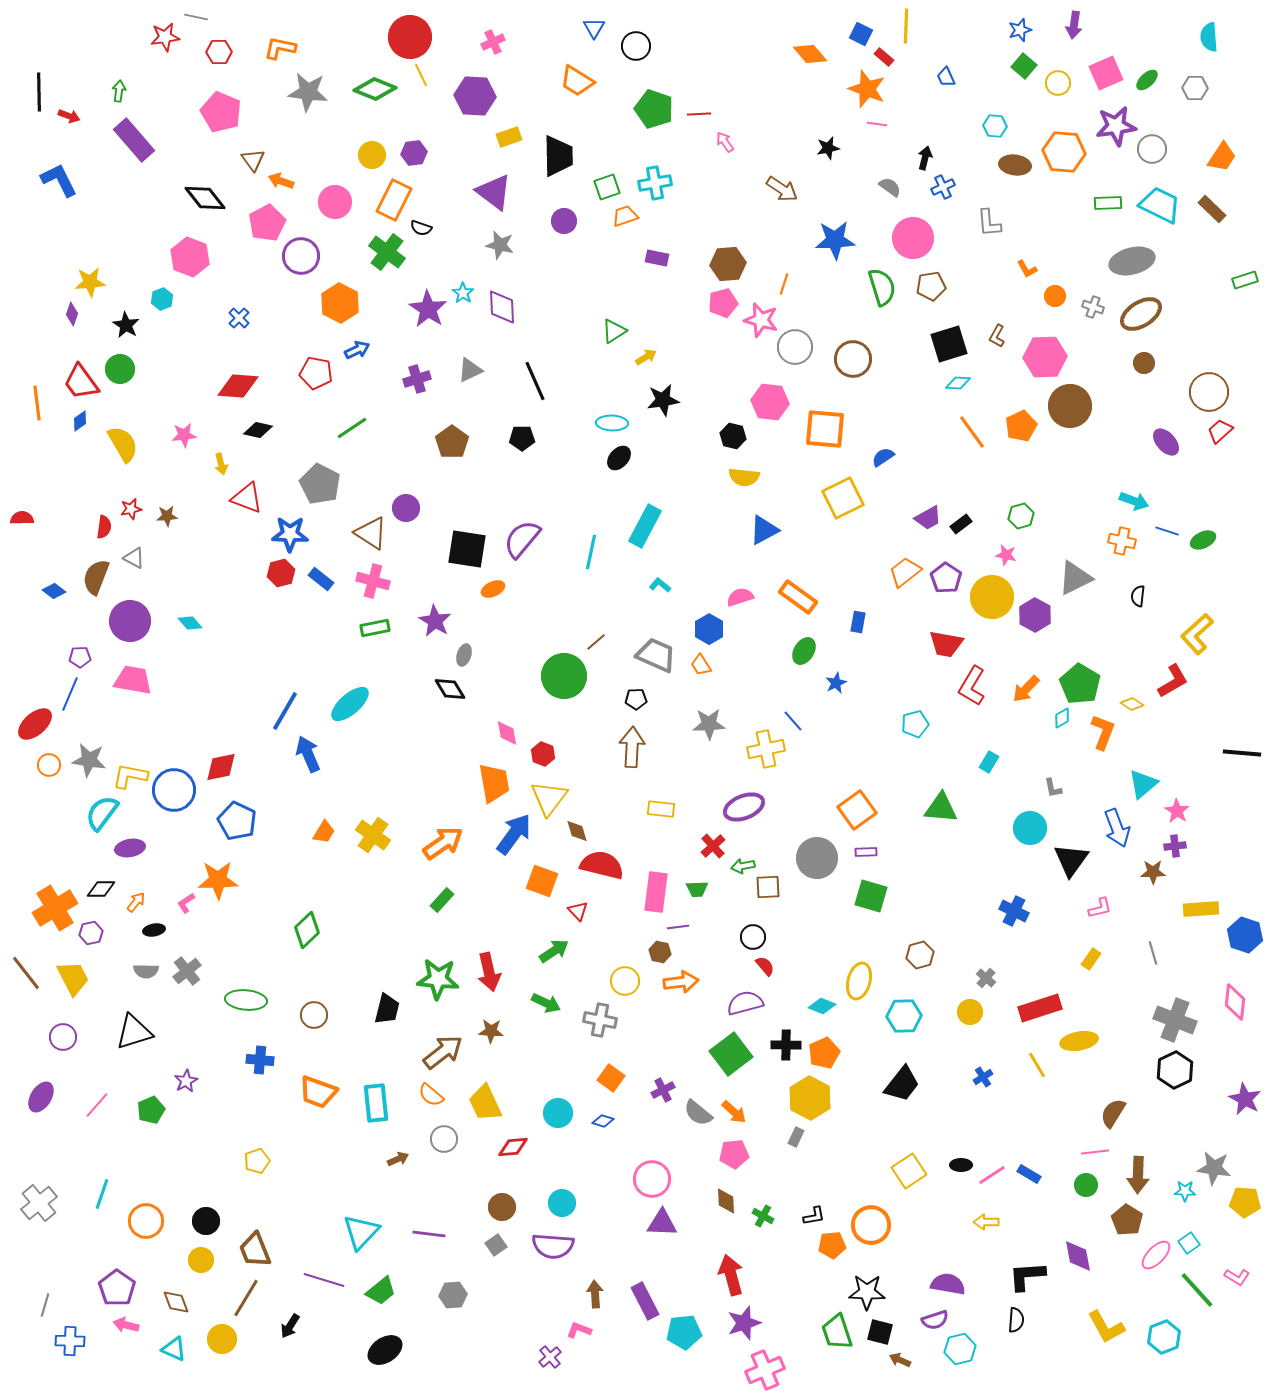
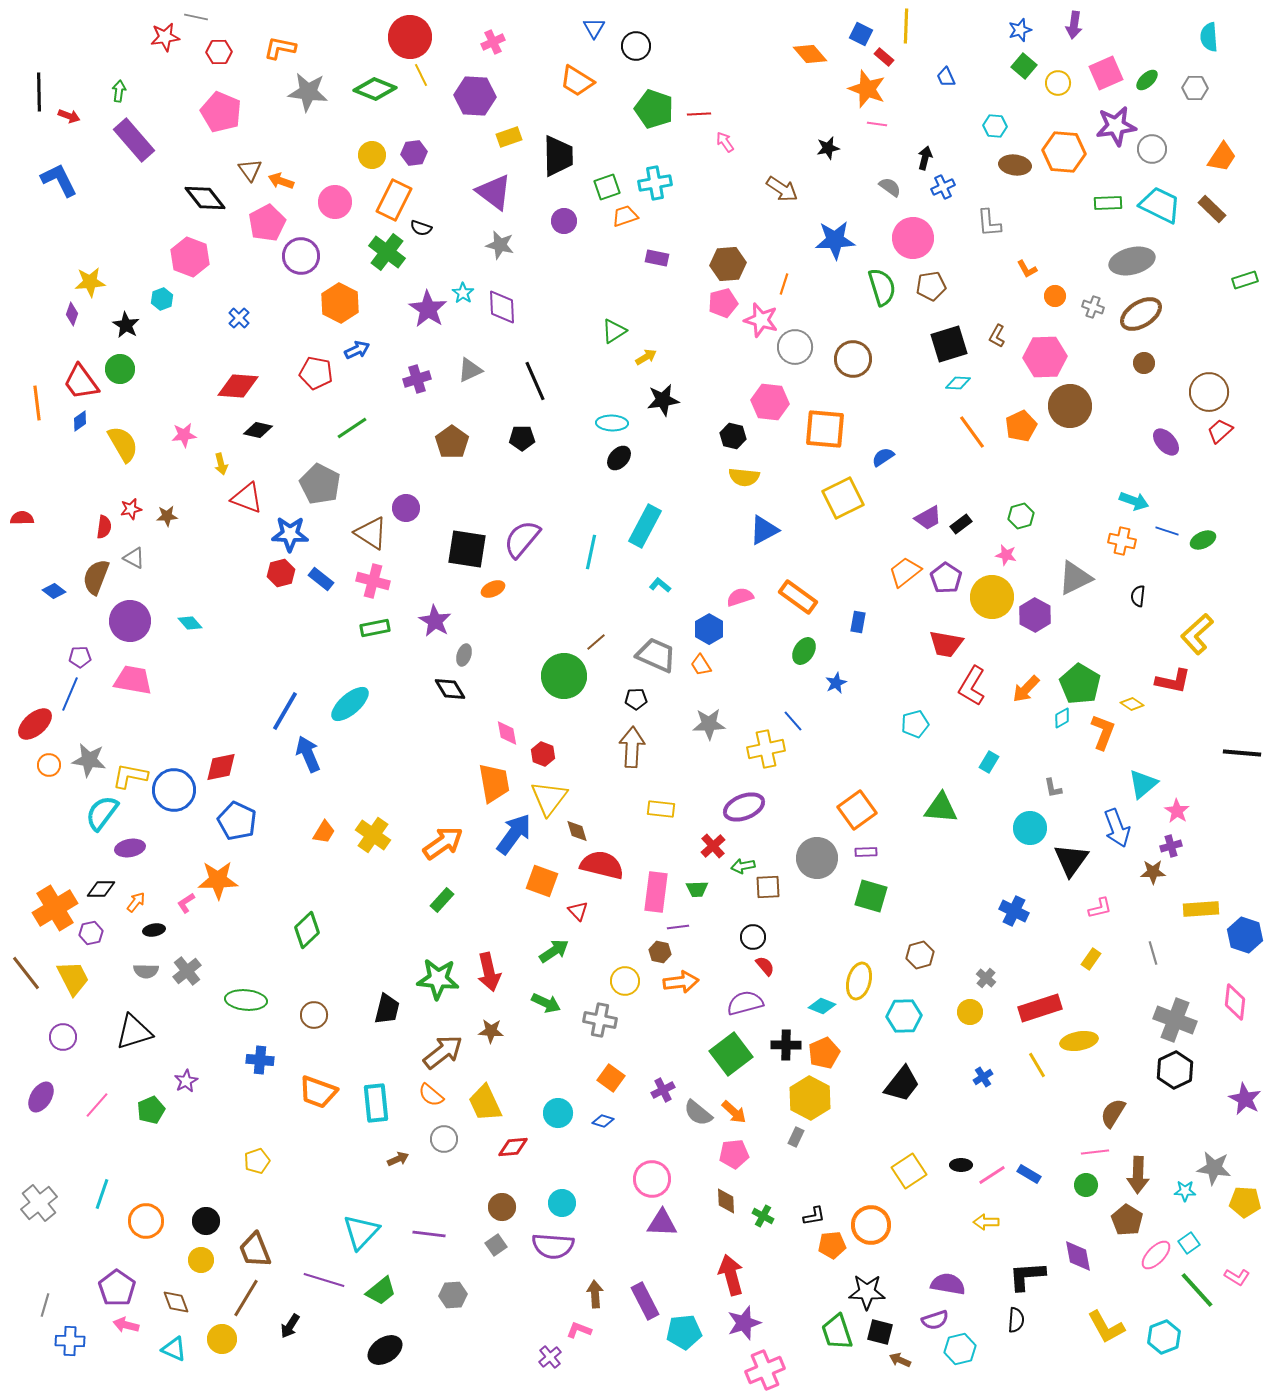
brown triangle at (253, 160): moved 3 px left, 10 px down
red L-shape at (1173, 681): rotated 42 degrees clockwise
purple cross at (1175, 846): moved 4 px left; rotated 10 degrees counterclockwise
